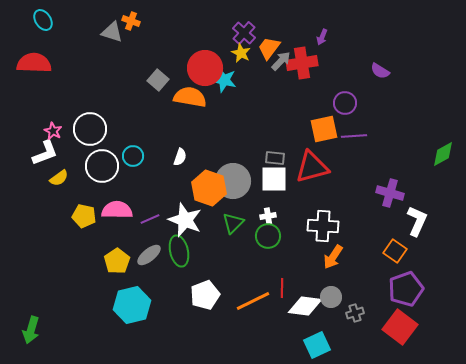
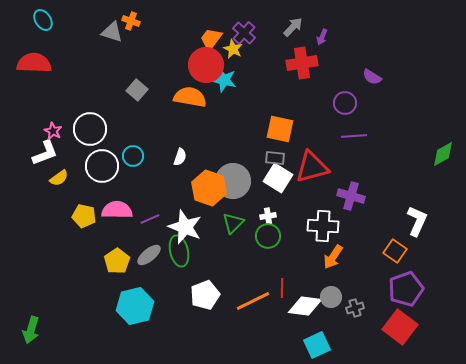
orange trapezoid at (269, 48): moved 58 px left, 9 px up
yellow star at (241, 53): moved 8 px left, 4 px up
gray arrow at (281, 61): moved 12 px right, 34 px up
red circle at (205, 68): moved 1 px right, 3 px up
purple semicircle at (380, 71): moved 8 px left, 6 px down
gray square at (158, 80): moved 21 px left, 10 px down
orange square at (324, 129): moved 44 px left; rotated 24 degrees clockwise
white square at (274, 179): moved 4 px right, 1 px up; rotated 32 degrees clockwise
purple cross at (390, 193): moved 39 px left, 3 px down
white star at (185, 220): moved 7 px down
cyan hexagon at (132, 305): moved 3 px right, 1 px down
gray cross at (355, 313): moved 5 px up
